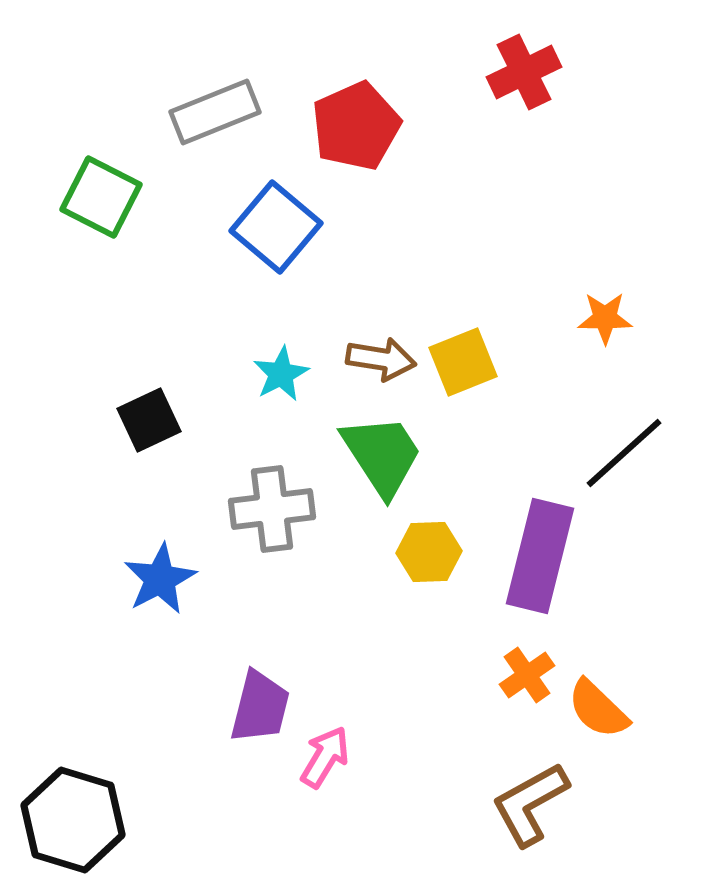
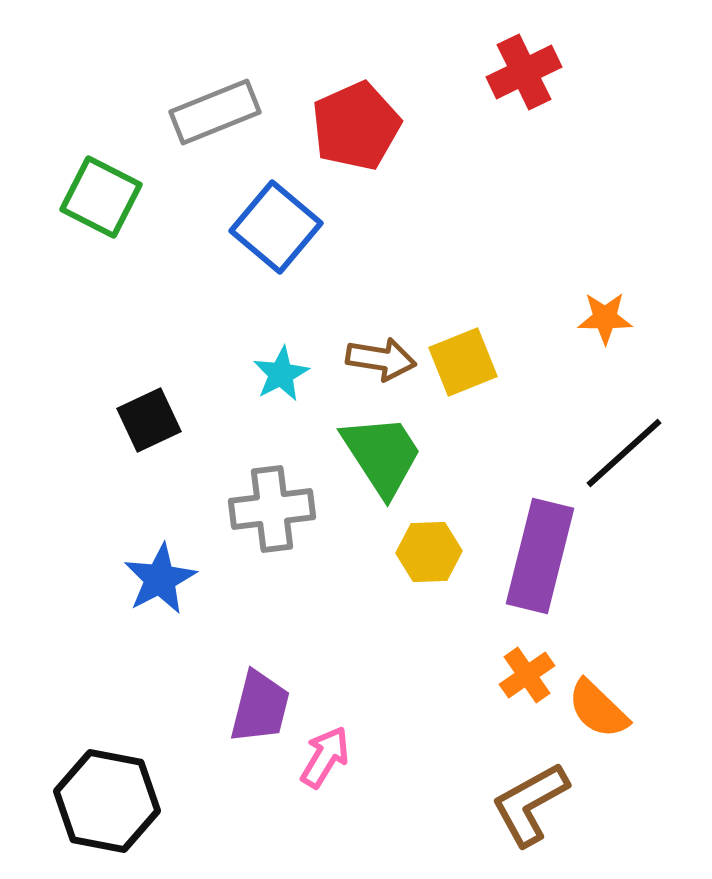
black hexagon: moved 34 px right, 19 px up; rotated 6 degrees counterclockwise
